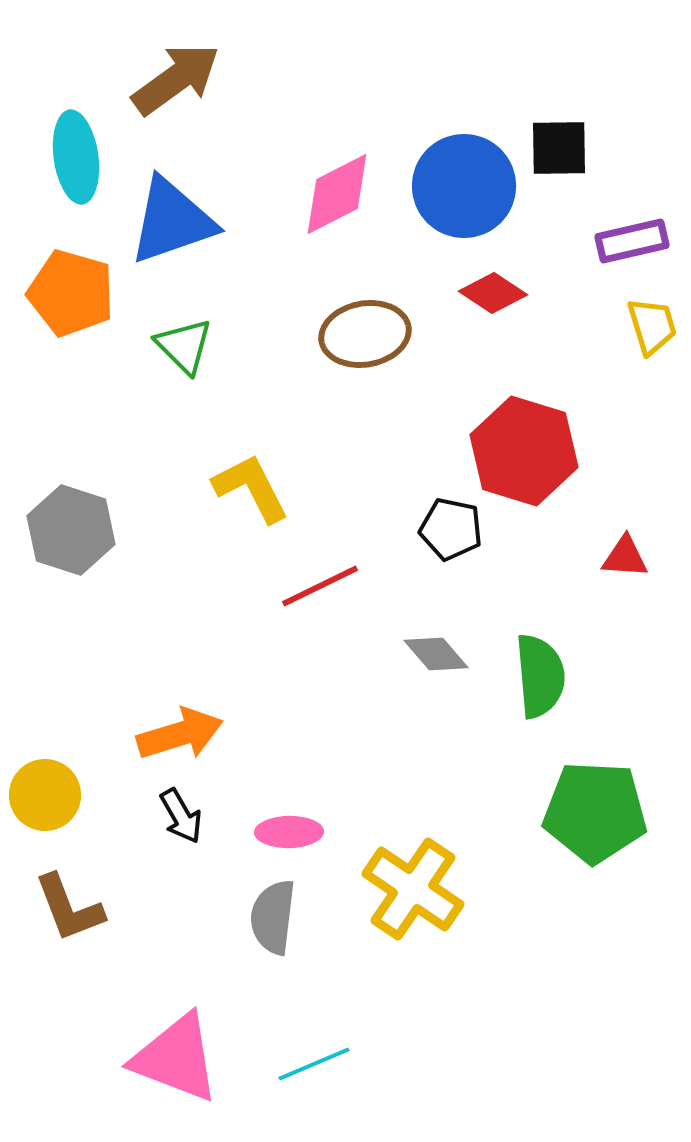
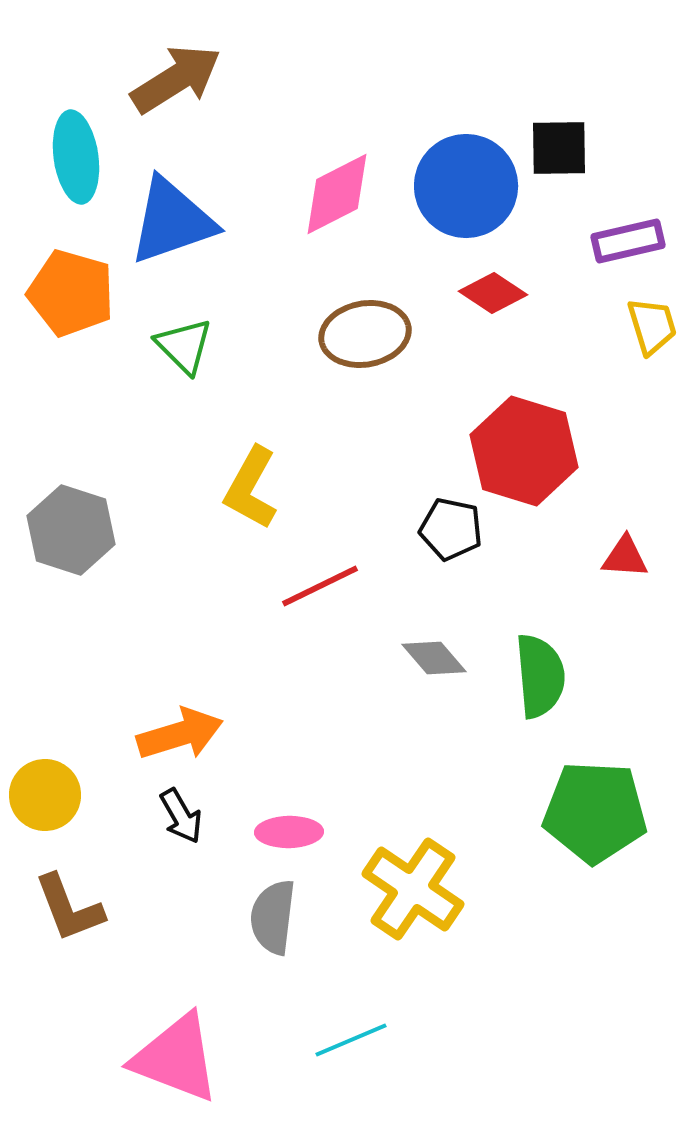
brown arrow: rotated 4 degrees clockwise
blue circle: moved 2 px right
purple rectangle: moved 4 px left
yellow L-shape: rotated 124 degrees counterclockwise
gray diamond: moved 2 px left, 4 px down
cyan line: moved 37 px right, 24 px up
